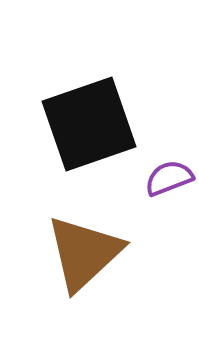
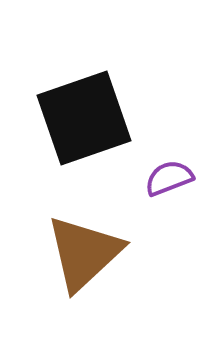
black square: moved 5 px left, 6 px up
